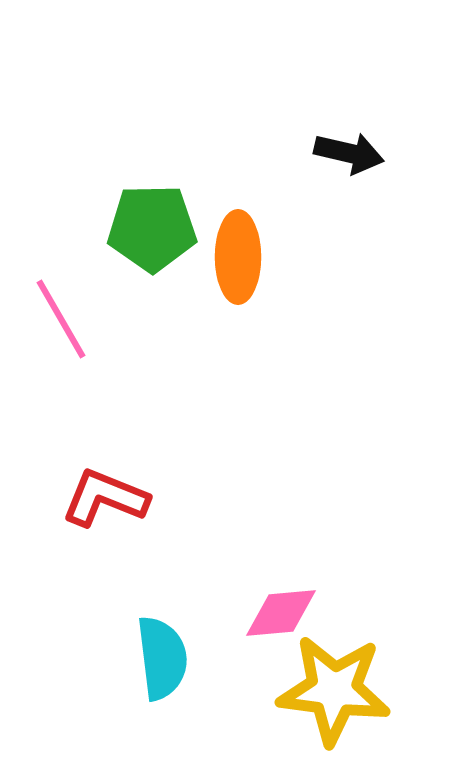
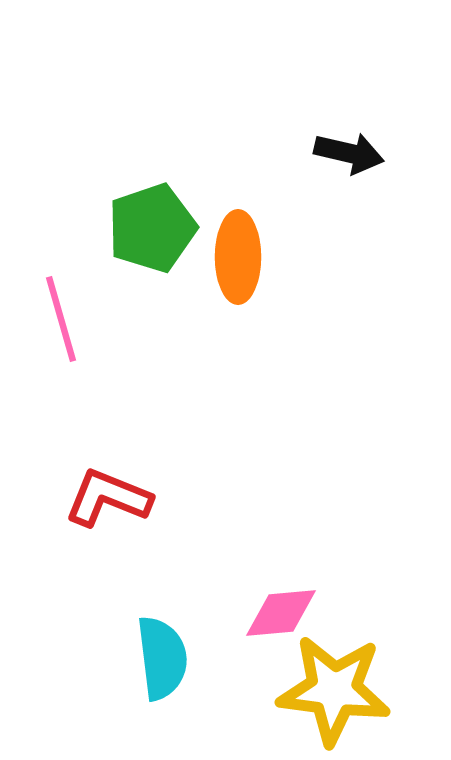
green pentagon: rotated 18 degrees counterclockwise
pink line: rotated 14 degrees clockwise
red L-shape: moved 3 px right
